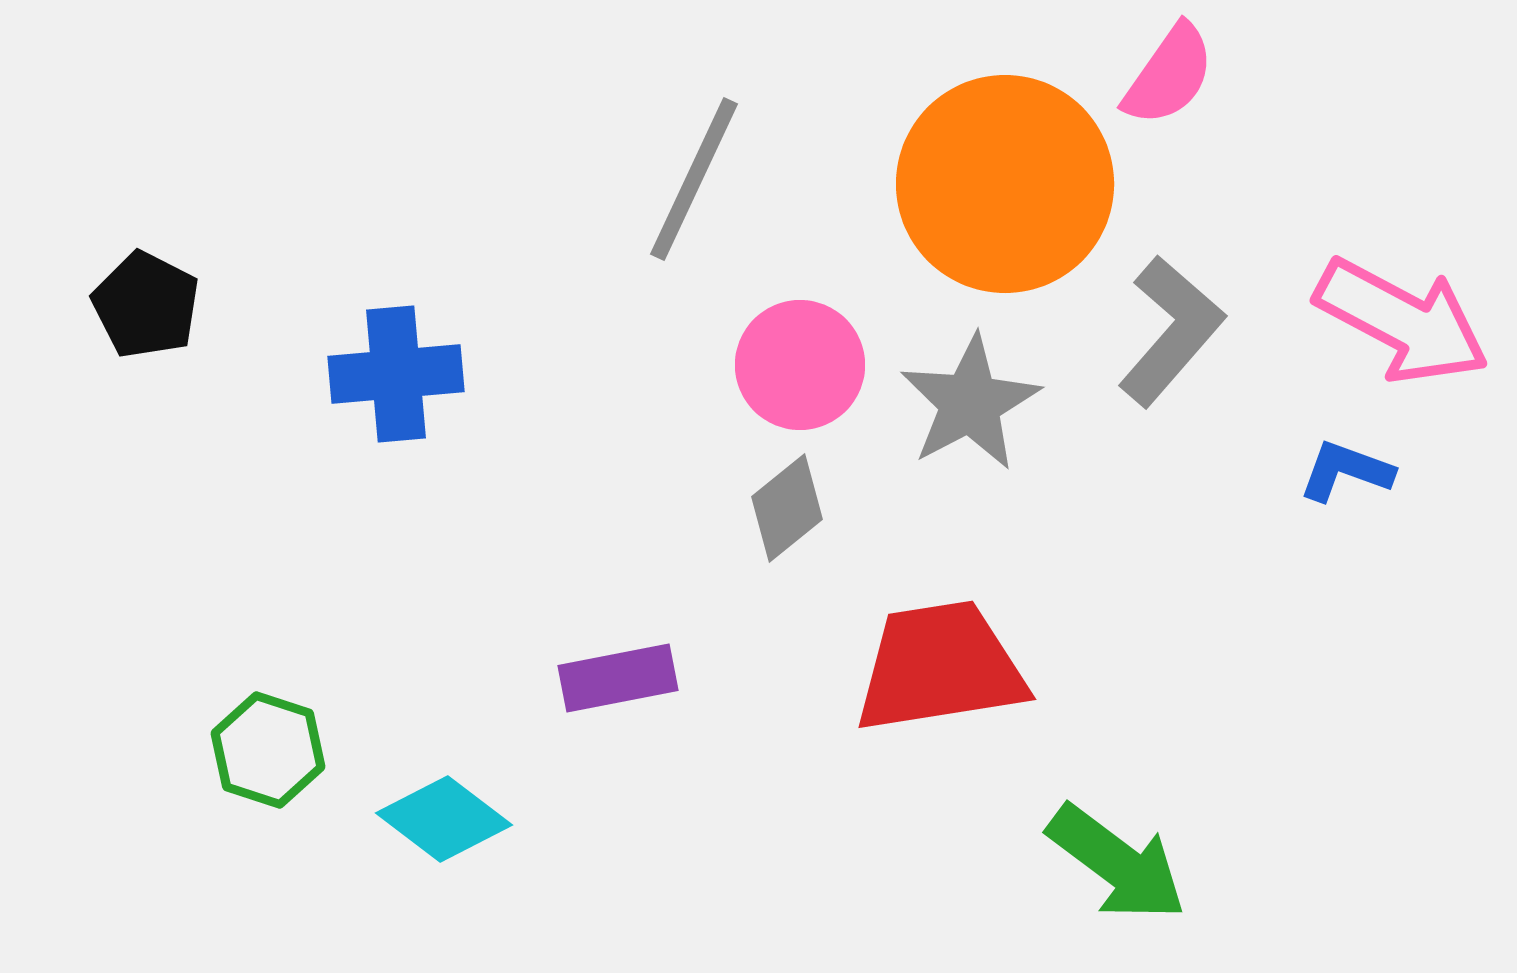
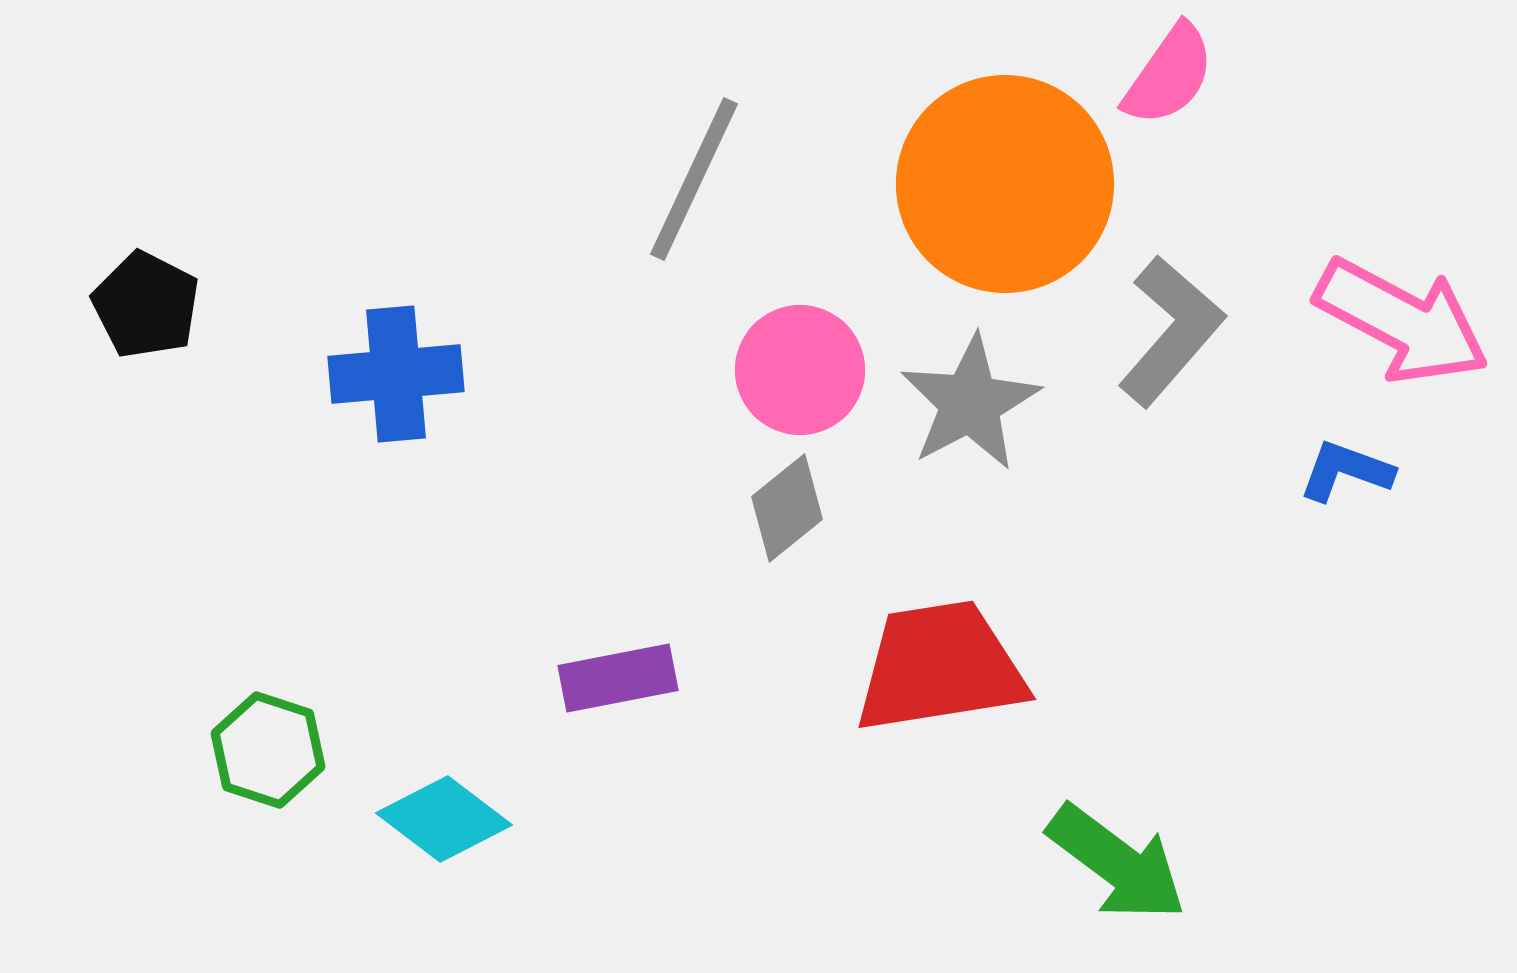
pink circle: moved 5 px down
